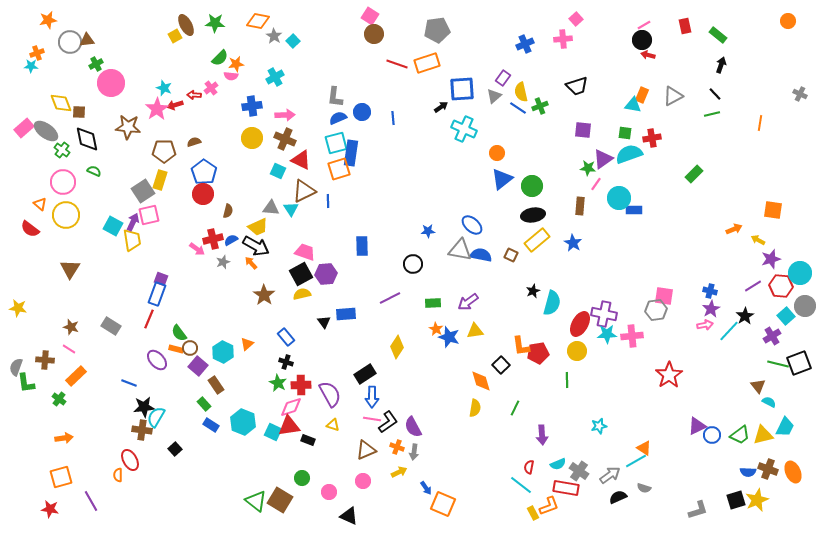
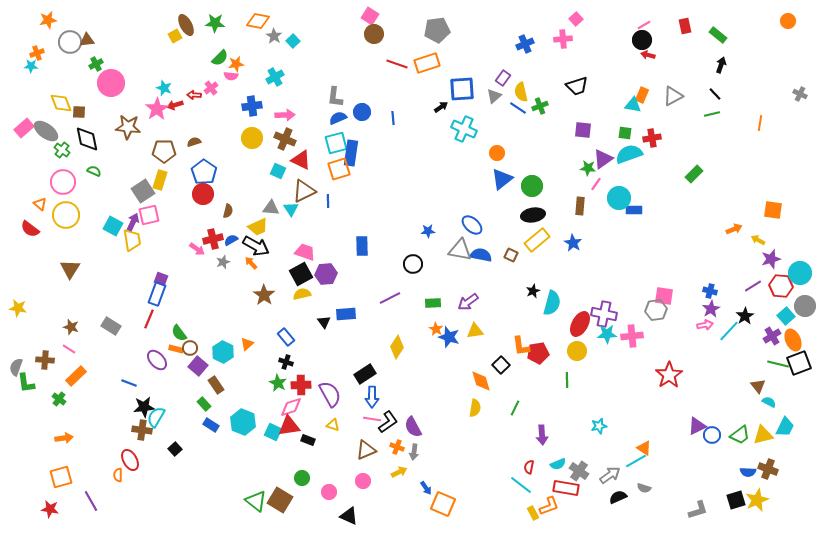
orange ellipse at (793, 472): moved 132 px up
